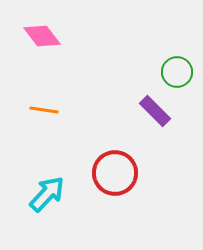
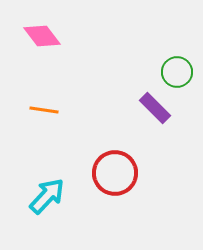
purple rectangle: moved 3 px up
cyan arrow: moved 2 px down
